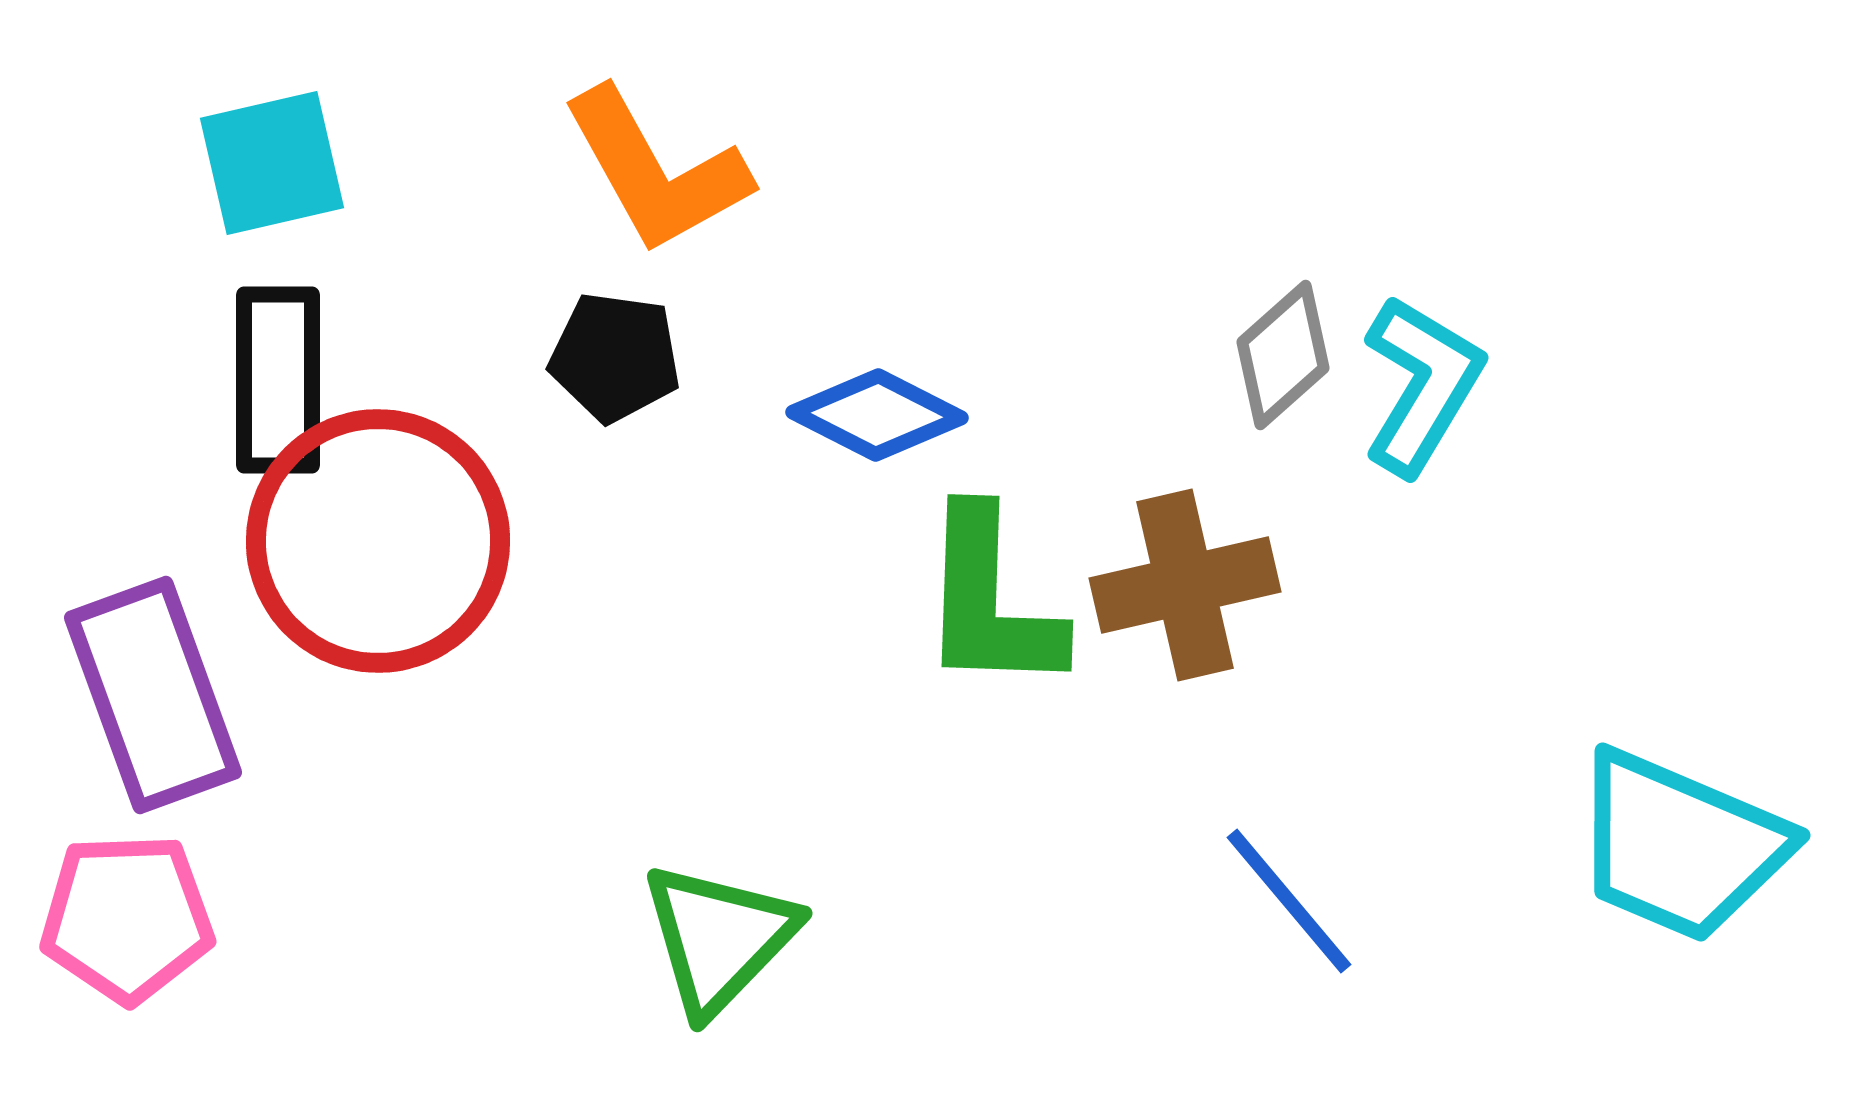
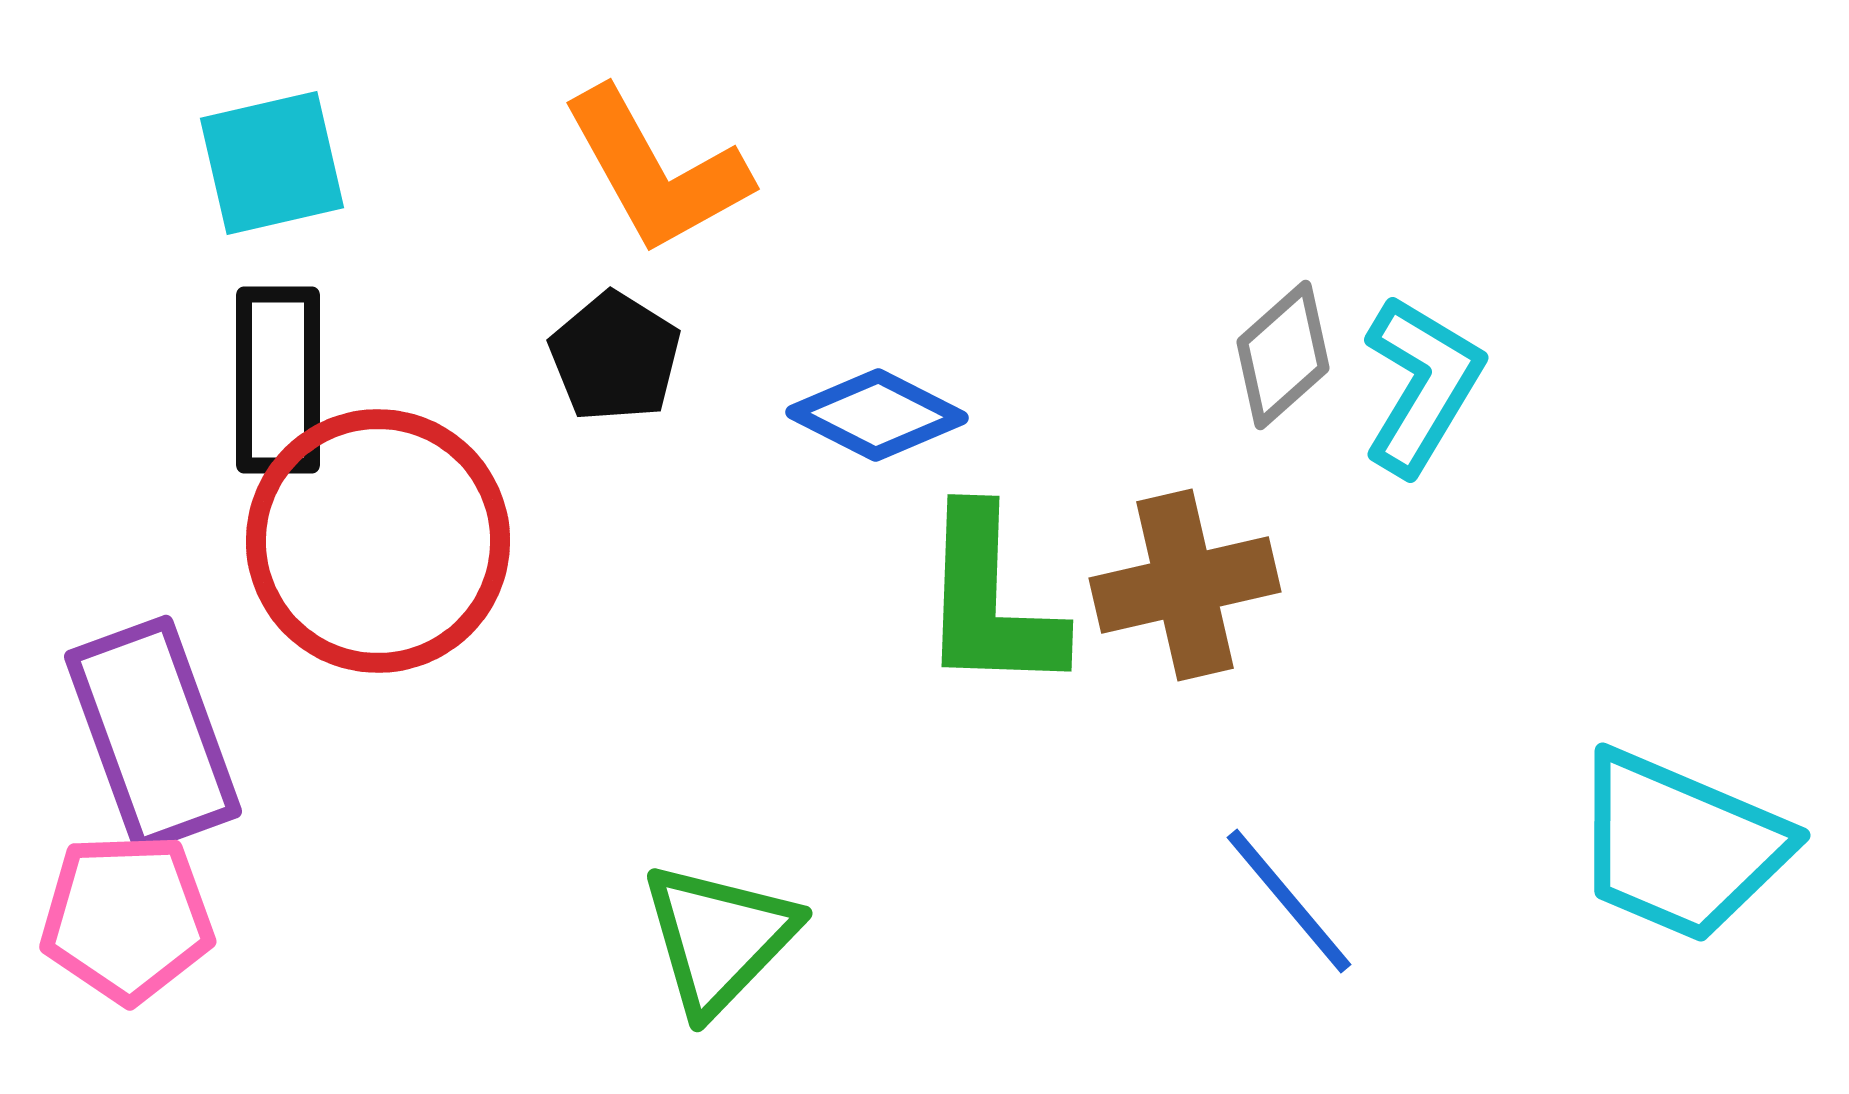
black pentagon: rotated 24 degrees clockwise
purple rectangle: moved 39 px down
